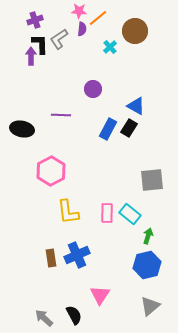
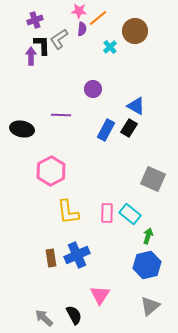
black L-shape: moved 2 px right, 1 px down
blue rectangle: moved 2 px left, 1 px down
gray square: moved 1 px right, 1 px up; rotated 30 degrees clockwise
